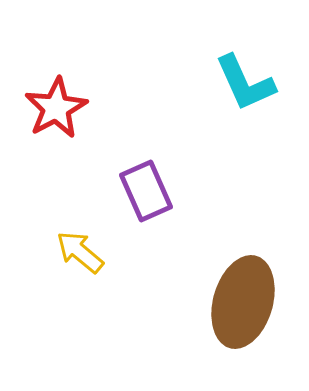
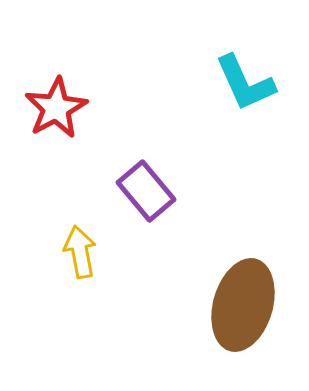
purple rectangle: rotated 16 degrees counterclockwise
yellow arrow: rotated 39 degrees clockwise
brown ellipse: moved 3 px down
